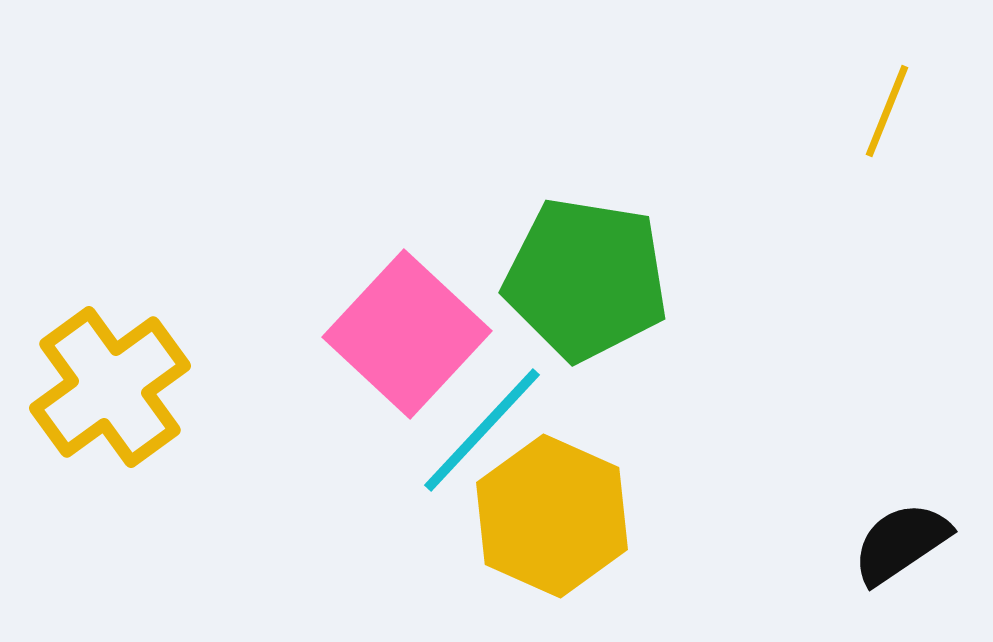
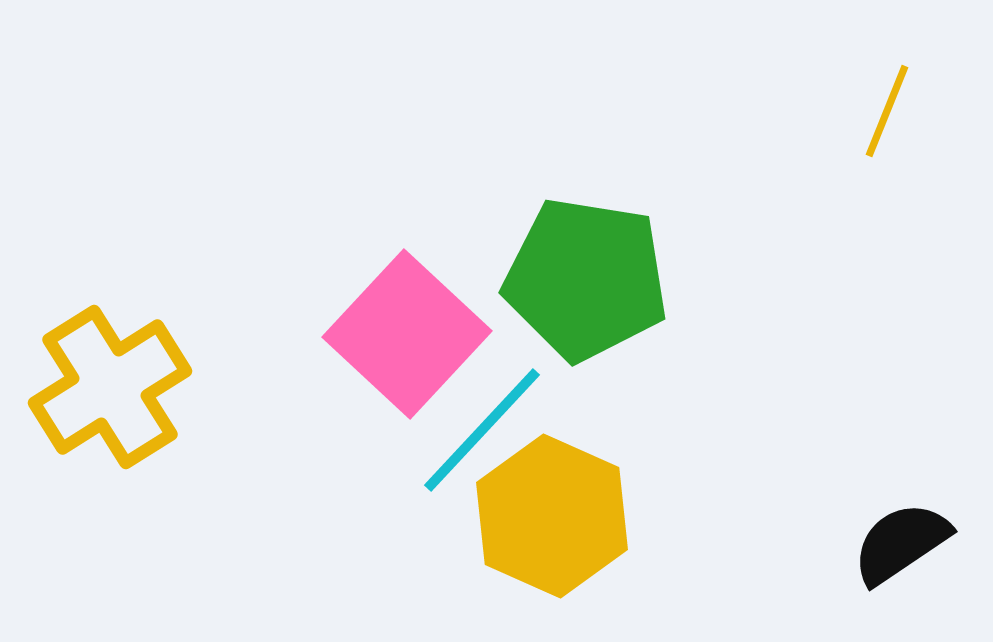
yellow cross: rotated 4 degrees clockwise
